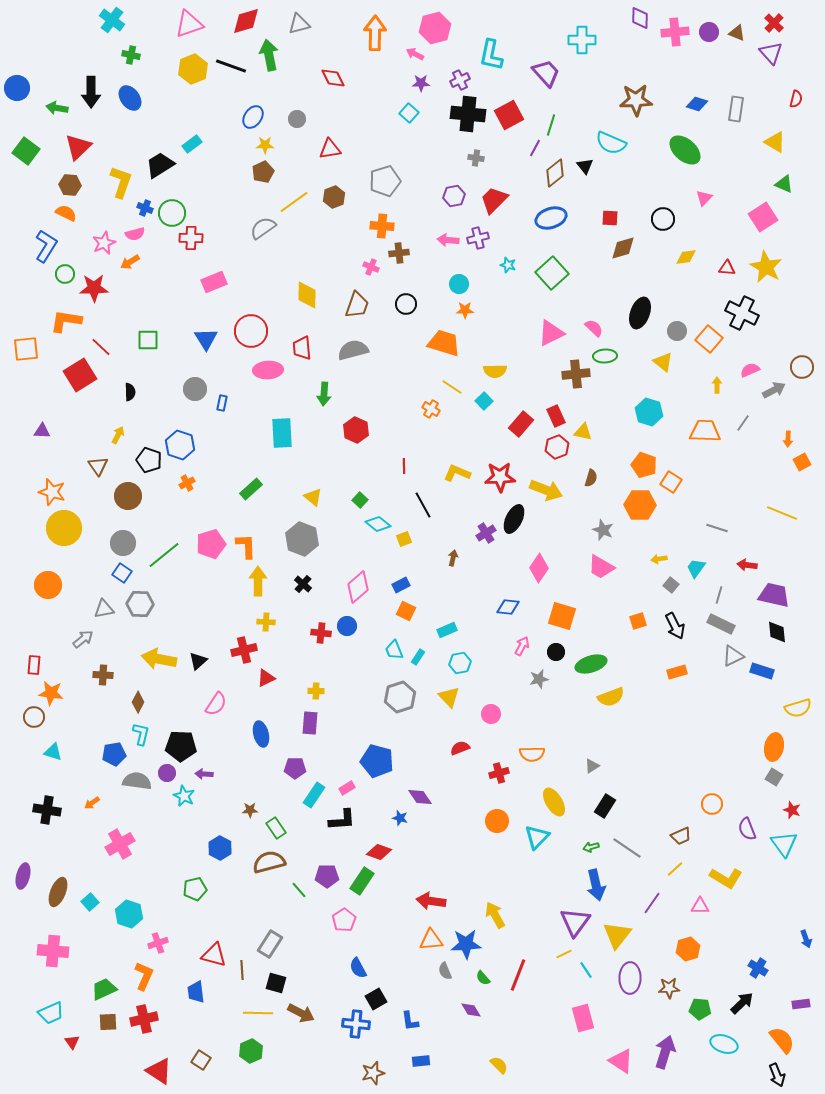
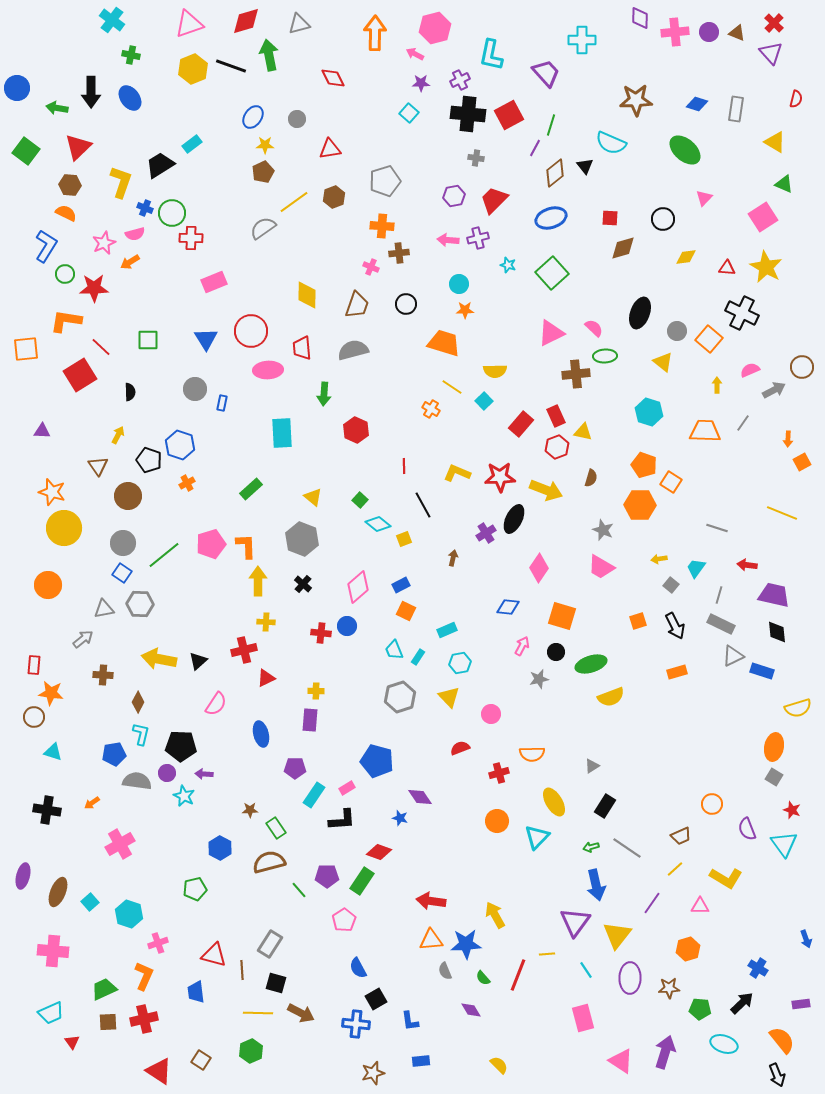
purple rectangle at (310, 723): moved 3 px up
yellow line at (564, 954): moved 17 px left; rotated 21 degrees clockwise
